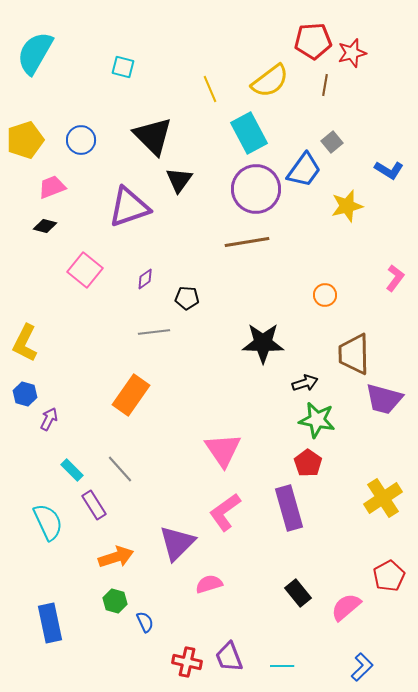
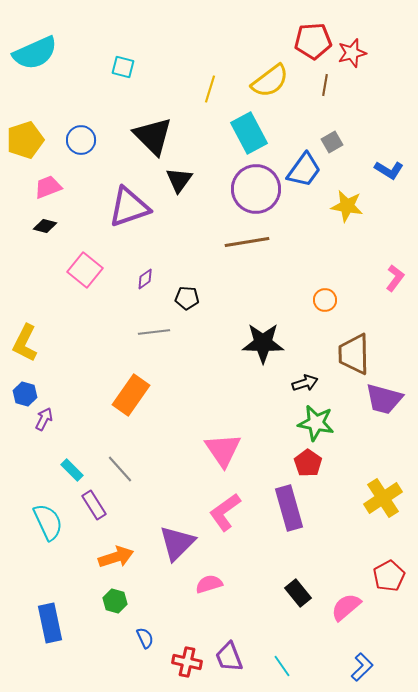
cyan semicircle at (35, 53): rotated 144 degrees counterclockwise
yellow line at (210, 89): rotated 40 degrees clockwise
gray square at (332, 142): rotated 10 degrees clockwise
pink trapezoid at (52, 187): moved 4 px left
yellow star at (347, 206): rotated 24 degrees clockwise
orange circle at (325, 295): moved 5 px down
purple arrow at (49, 419): moved 5 px left
green star at (317, 420): moved 1 px left, 3 px down
blue semicircle at (145, 622): moved 16 px down
cyan line at (282, 666): rotated 55 degrees clockwise
